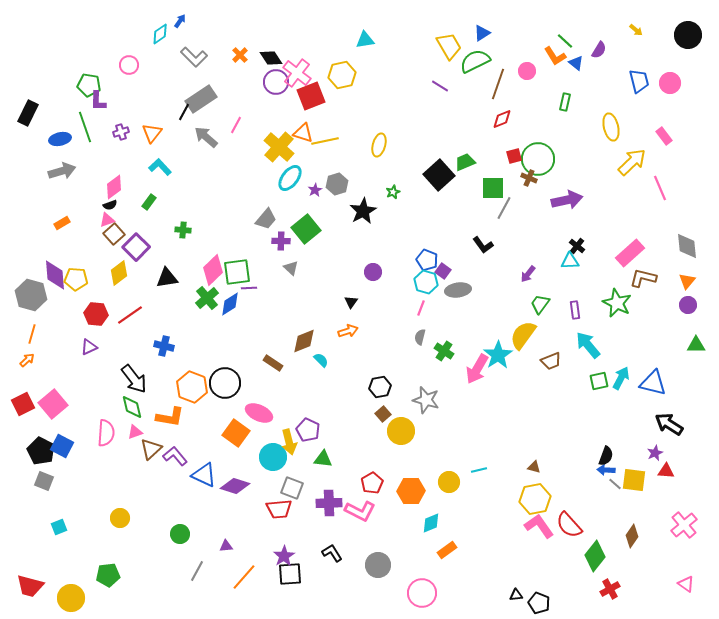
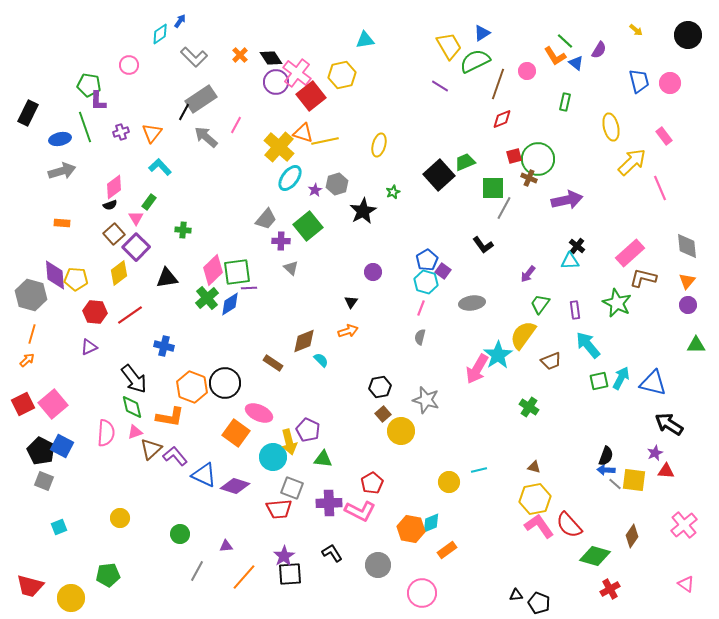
red square at (311, 96): rotated 16 degrees counterclockwise
pink triangle at (107, 220): moved 29 px right, 2 px up; rotated 42 degrees counterclockwise
orange rectangle at (62, 223): rotated 35 degrees clockwise
green square at (306, 229): moved 2 px right, 3 px up
blue pentagon at (427, 260): rotated 20 degrees clockwise
gray ellipse at (458, 290): moved 14 px right, 13 px down
red hexagon at (96, 314): moved 1 px left, 2 px up
green cross at (444, 351): moved 85 px right, 56 px down
orange hexagon at (411, 491): moved 38 px down; rotated 12 degrees clockwise
green diamond at (595, 556): rotated 68 degrees clockwise
